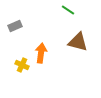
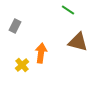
gray rectangle: rotated 40 degrees counterclockwise
yellow cross: rotated 24 degrees clockwise
